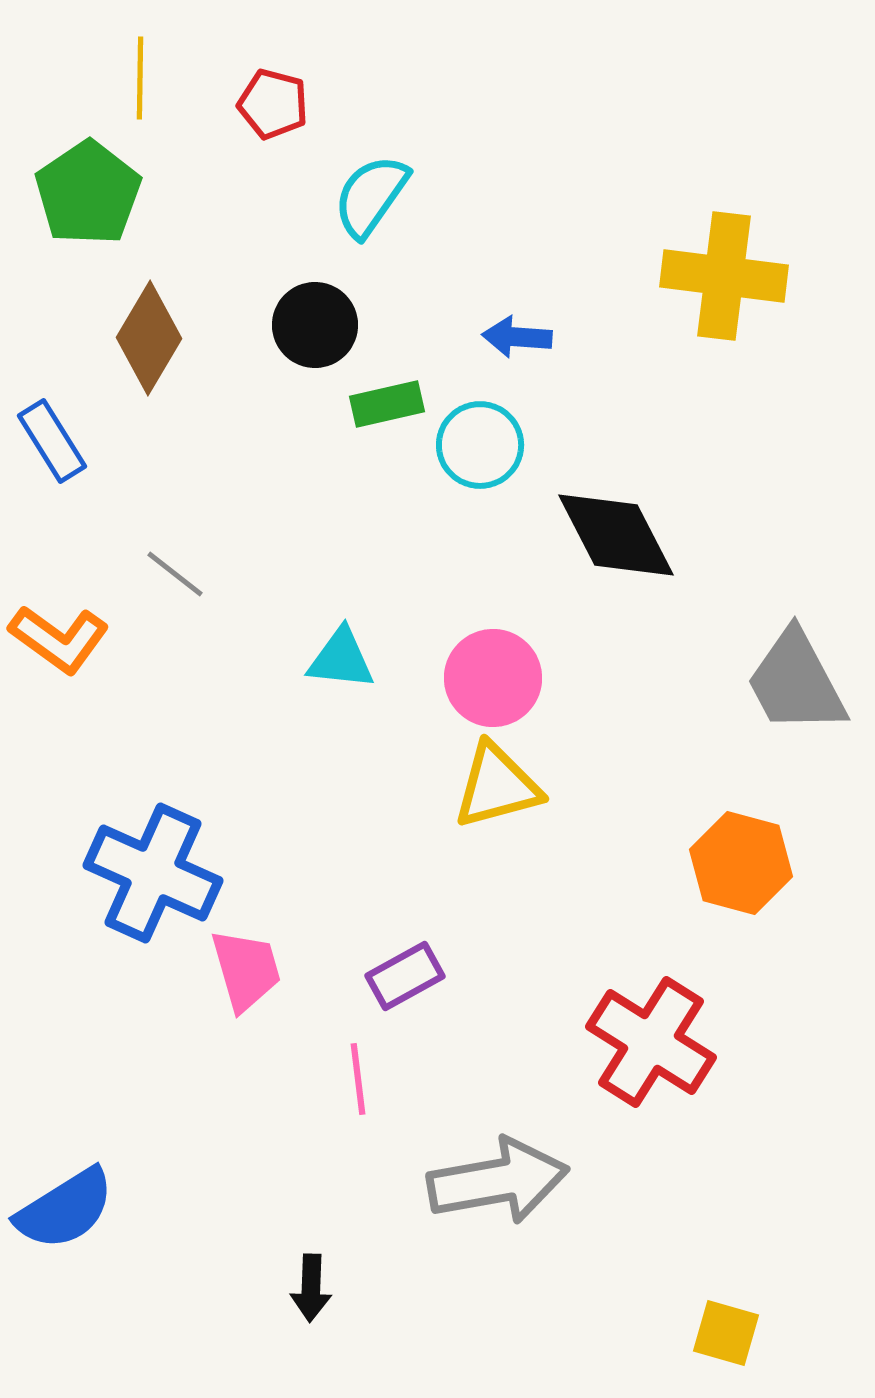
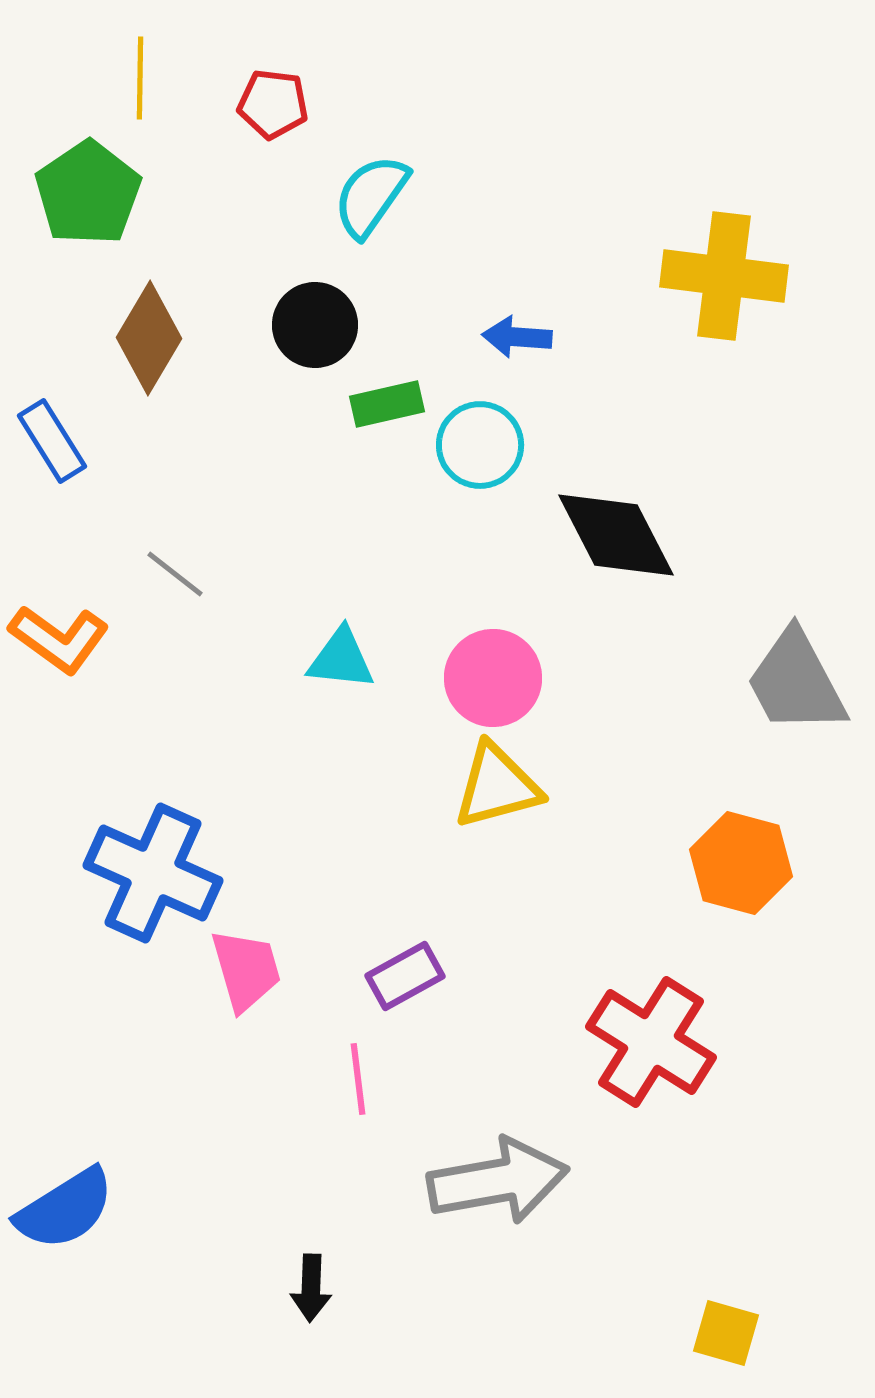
red pentagon: rotated 8 degrees counterclockwise
